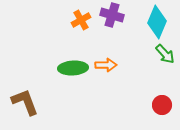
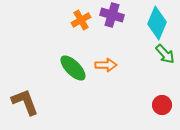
cyan diamond: moved 1 px down
green ellipse: rotated 48 degrees clockwise
